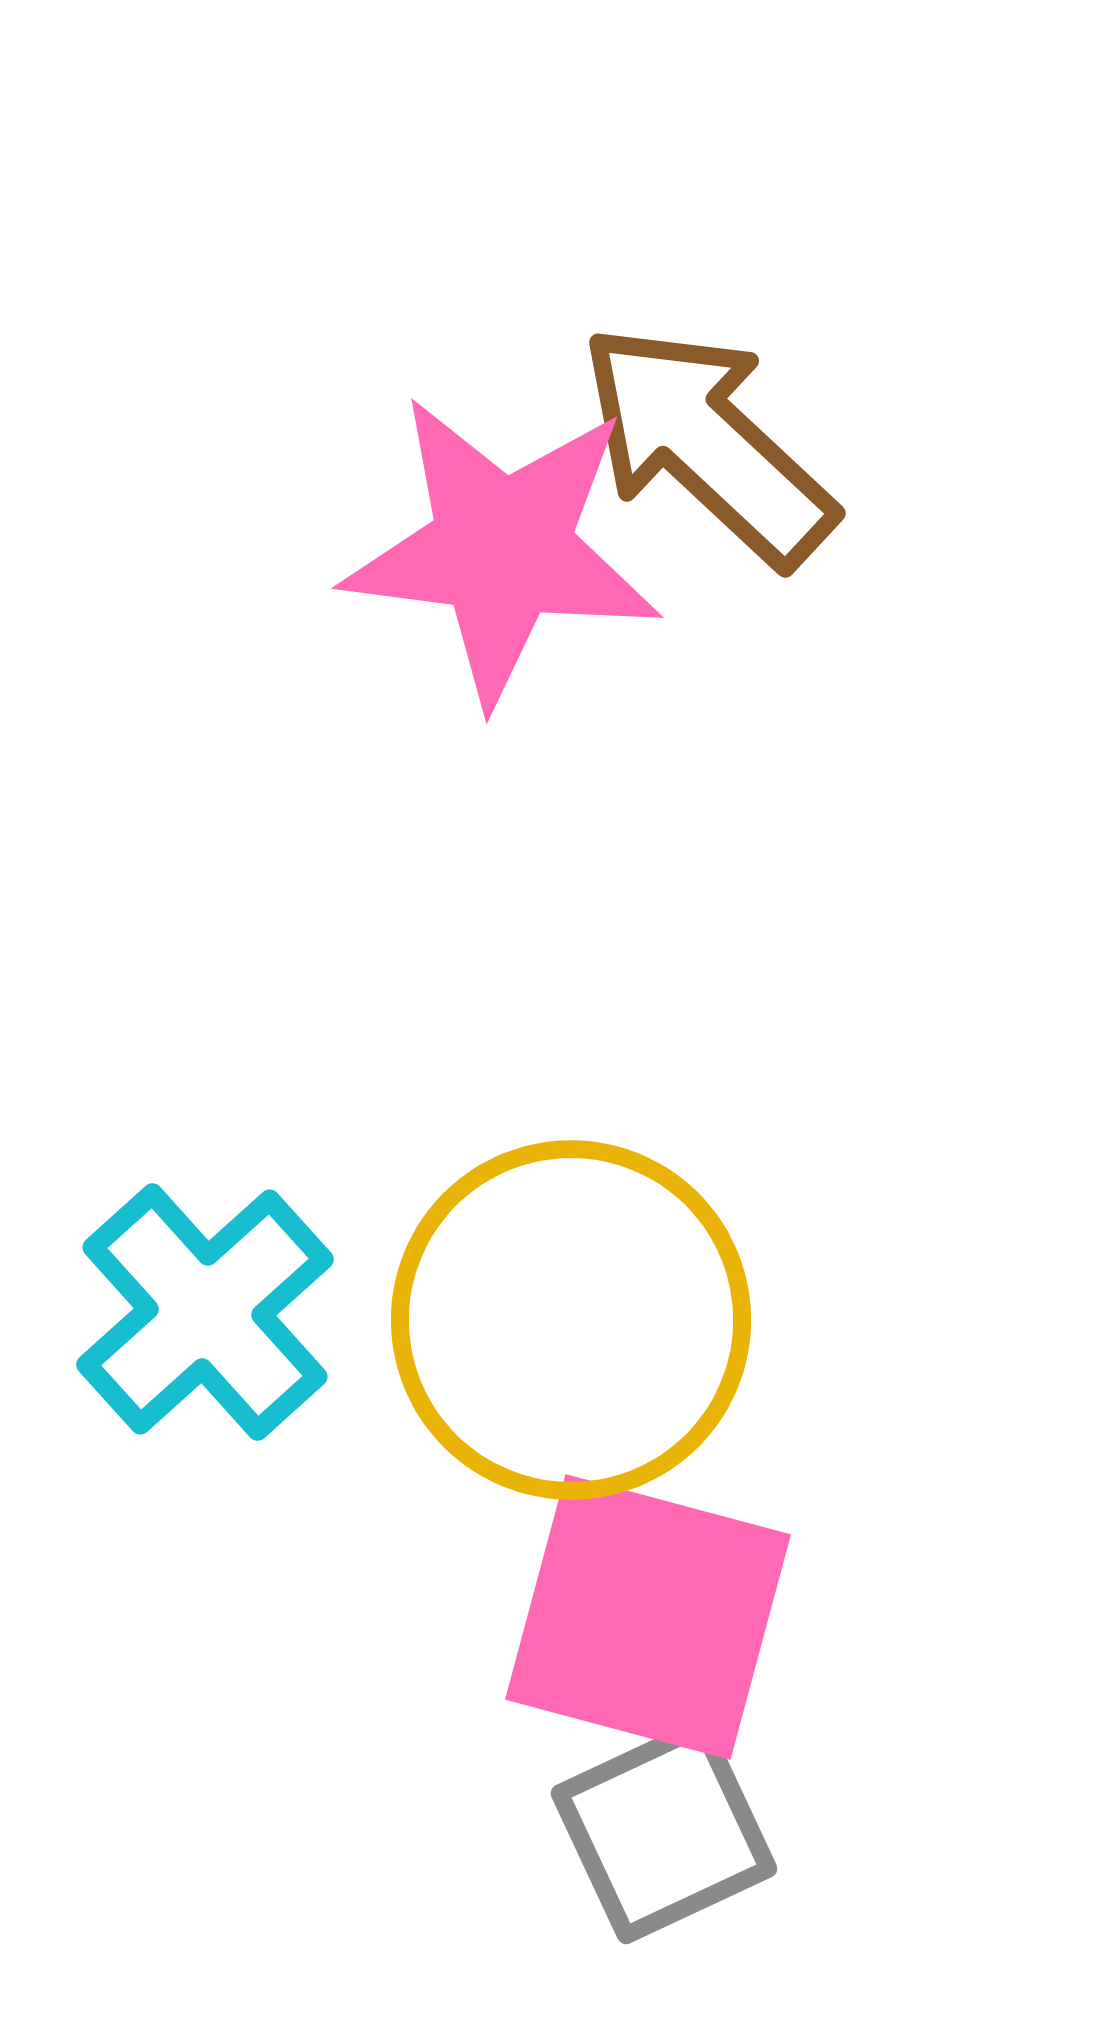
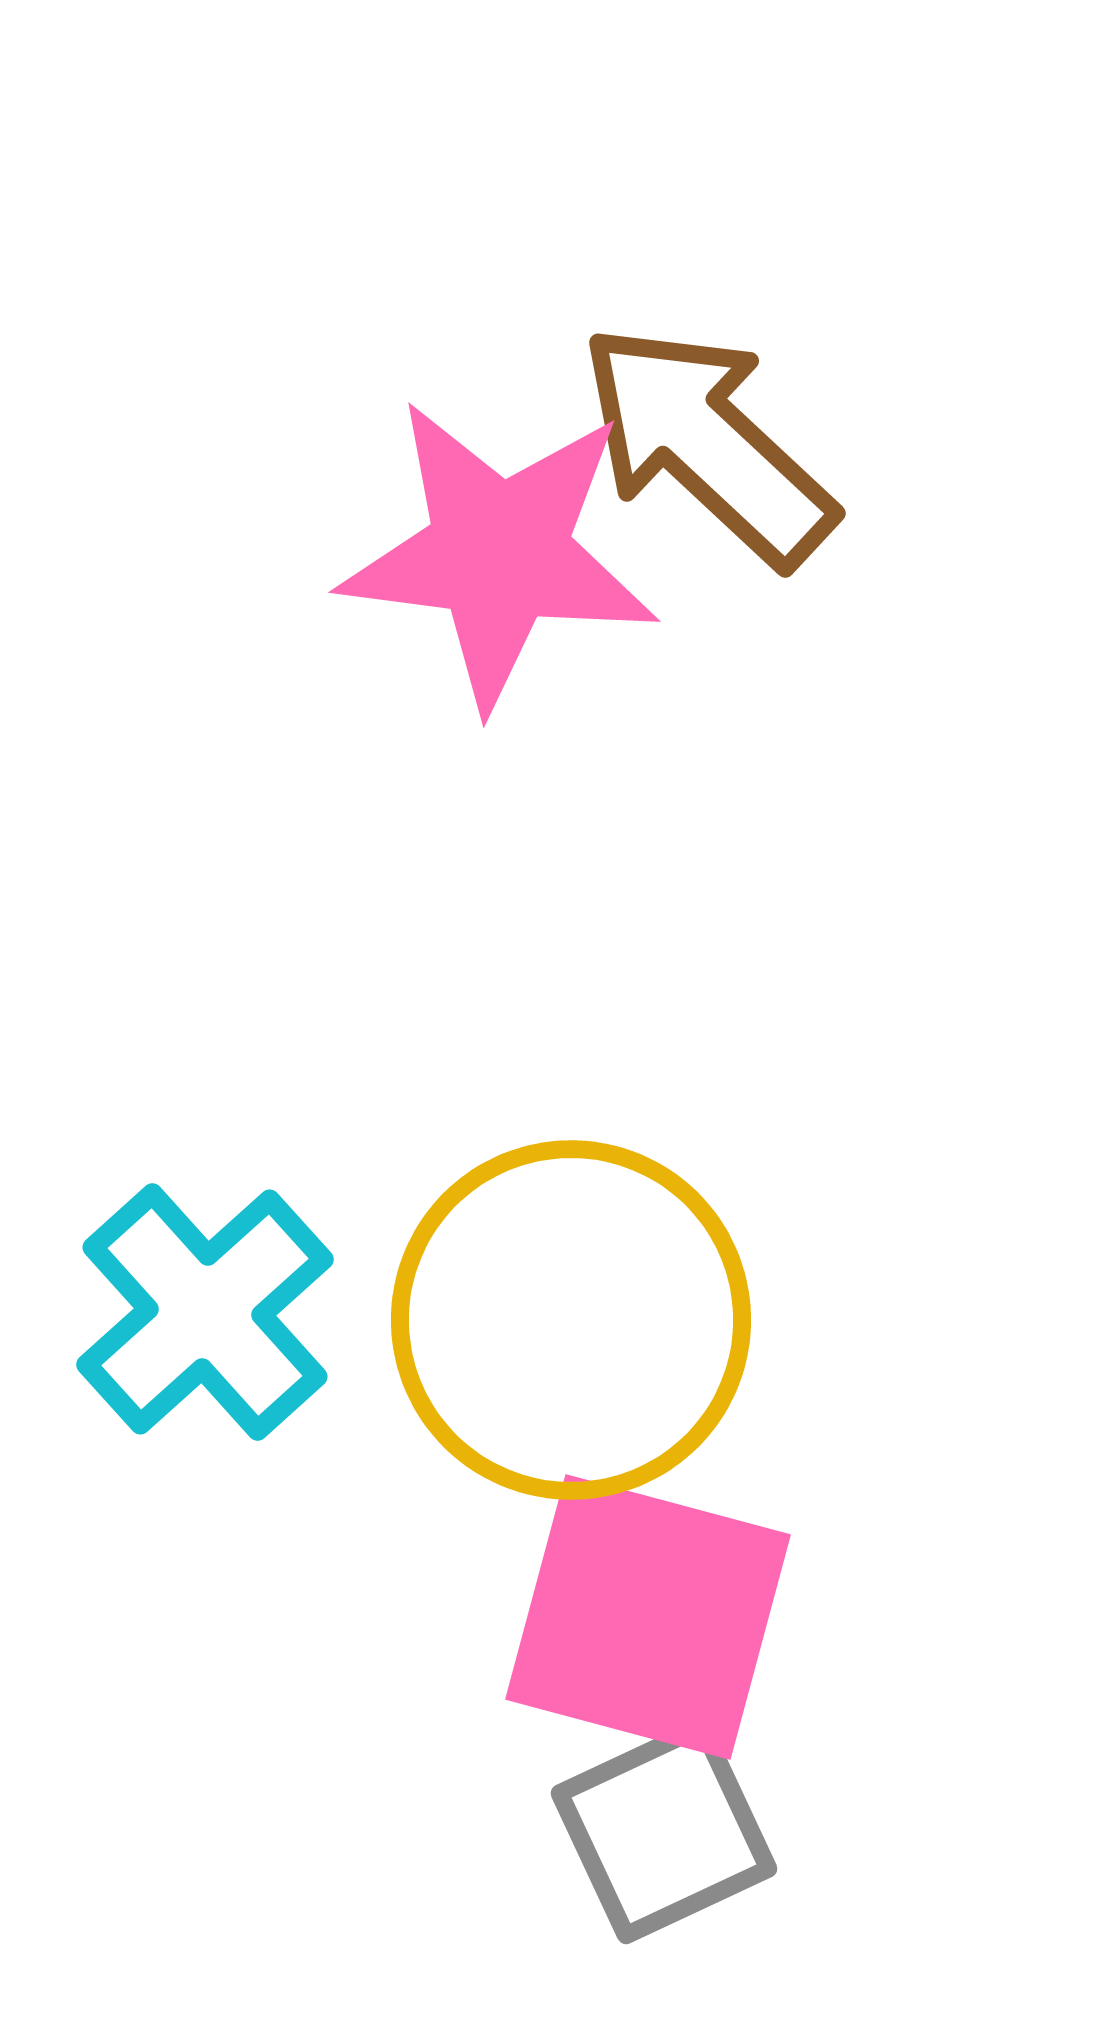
pink star: moved 3 px left, 4 px down
